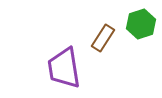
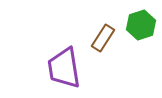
green hexagon: moved 1 px down
